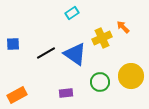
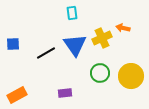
cyan rectangle: rotated 64 degrees counterclockwise
orange arrow: moved 1 px down; rotated 32 degrees counterclockwise
blue triangle: moved 9 px up; rotated 20 degrees clockwise
green circle: moved 9 px up
purple rectangle: moved 1 px left
